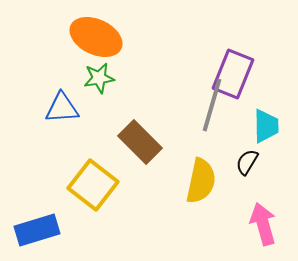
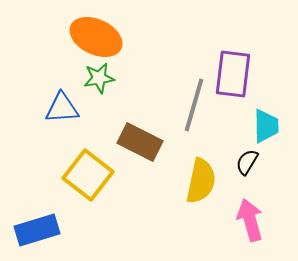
purple rectangle: rotated 15 degrees counterclockwise
gray line: moved 18 px left
brown rectangle: rotated 18 degrees counterclockwise
yellow square: moved 5 px left, 10 px up
pink arrow: moved 13 px left, 4 px up
